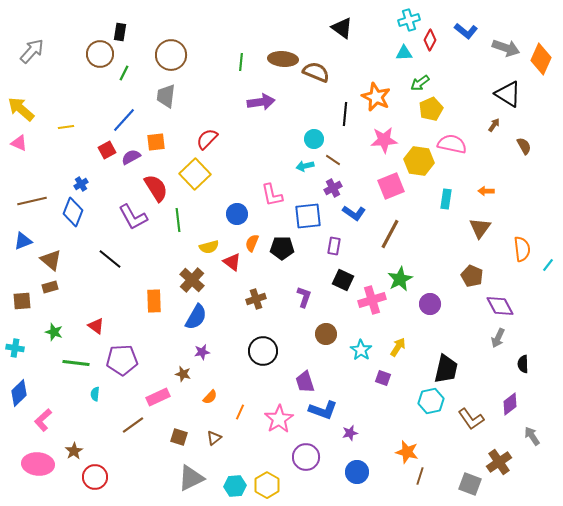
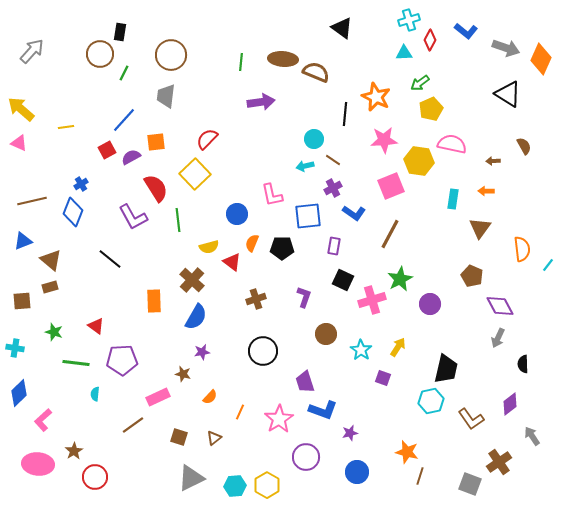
brown arrow at (494, 125): moved 1 px left, 36 px down; rotated 128 degrees counterclockwise
cyan rectangle at (446, 199): moved 7 px right
